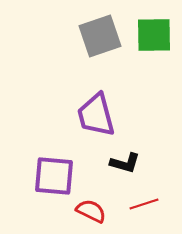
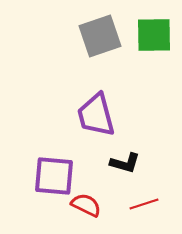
red semicircle: moved 5 px left, 6 px up
